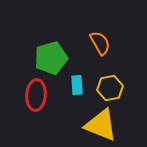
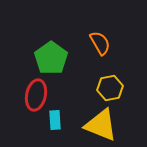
green pentagon: rotated 20 degrees counterclockwise
cyan rectangle: moved 22 px left, 35 px down
red ellipse: rotated 8 degrees clockwise
